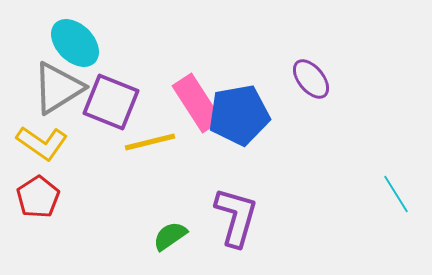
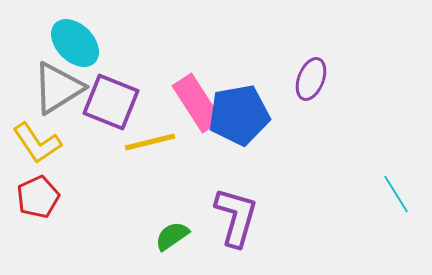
purple ellipse: rotated 60 degrees clockwise
yellow L-shape: moved 5 px left; rotated 21 degrees clockwise
red pentagon: rotated 9 degrees clockwise
green semicircle: moved 2 px right
